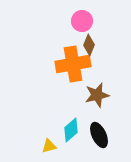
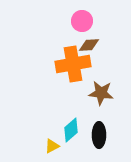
brown diamond: rotated 65 degrees clockwise
brown star: moved 4 px right, 2 px up; rotated 20 degrees clockwise
black ellipse: rotated 25 degrees clockwise
yellow triangle: moved 3 px right; rotated 14 degrees counterclockwise
